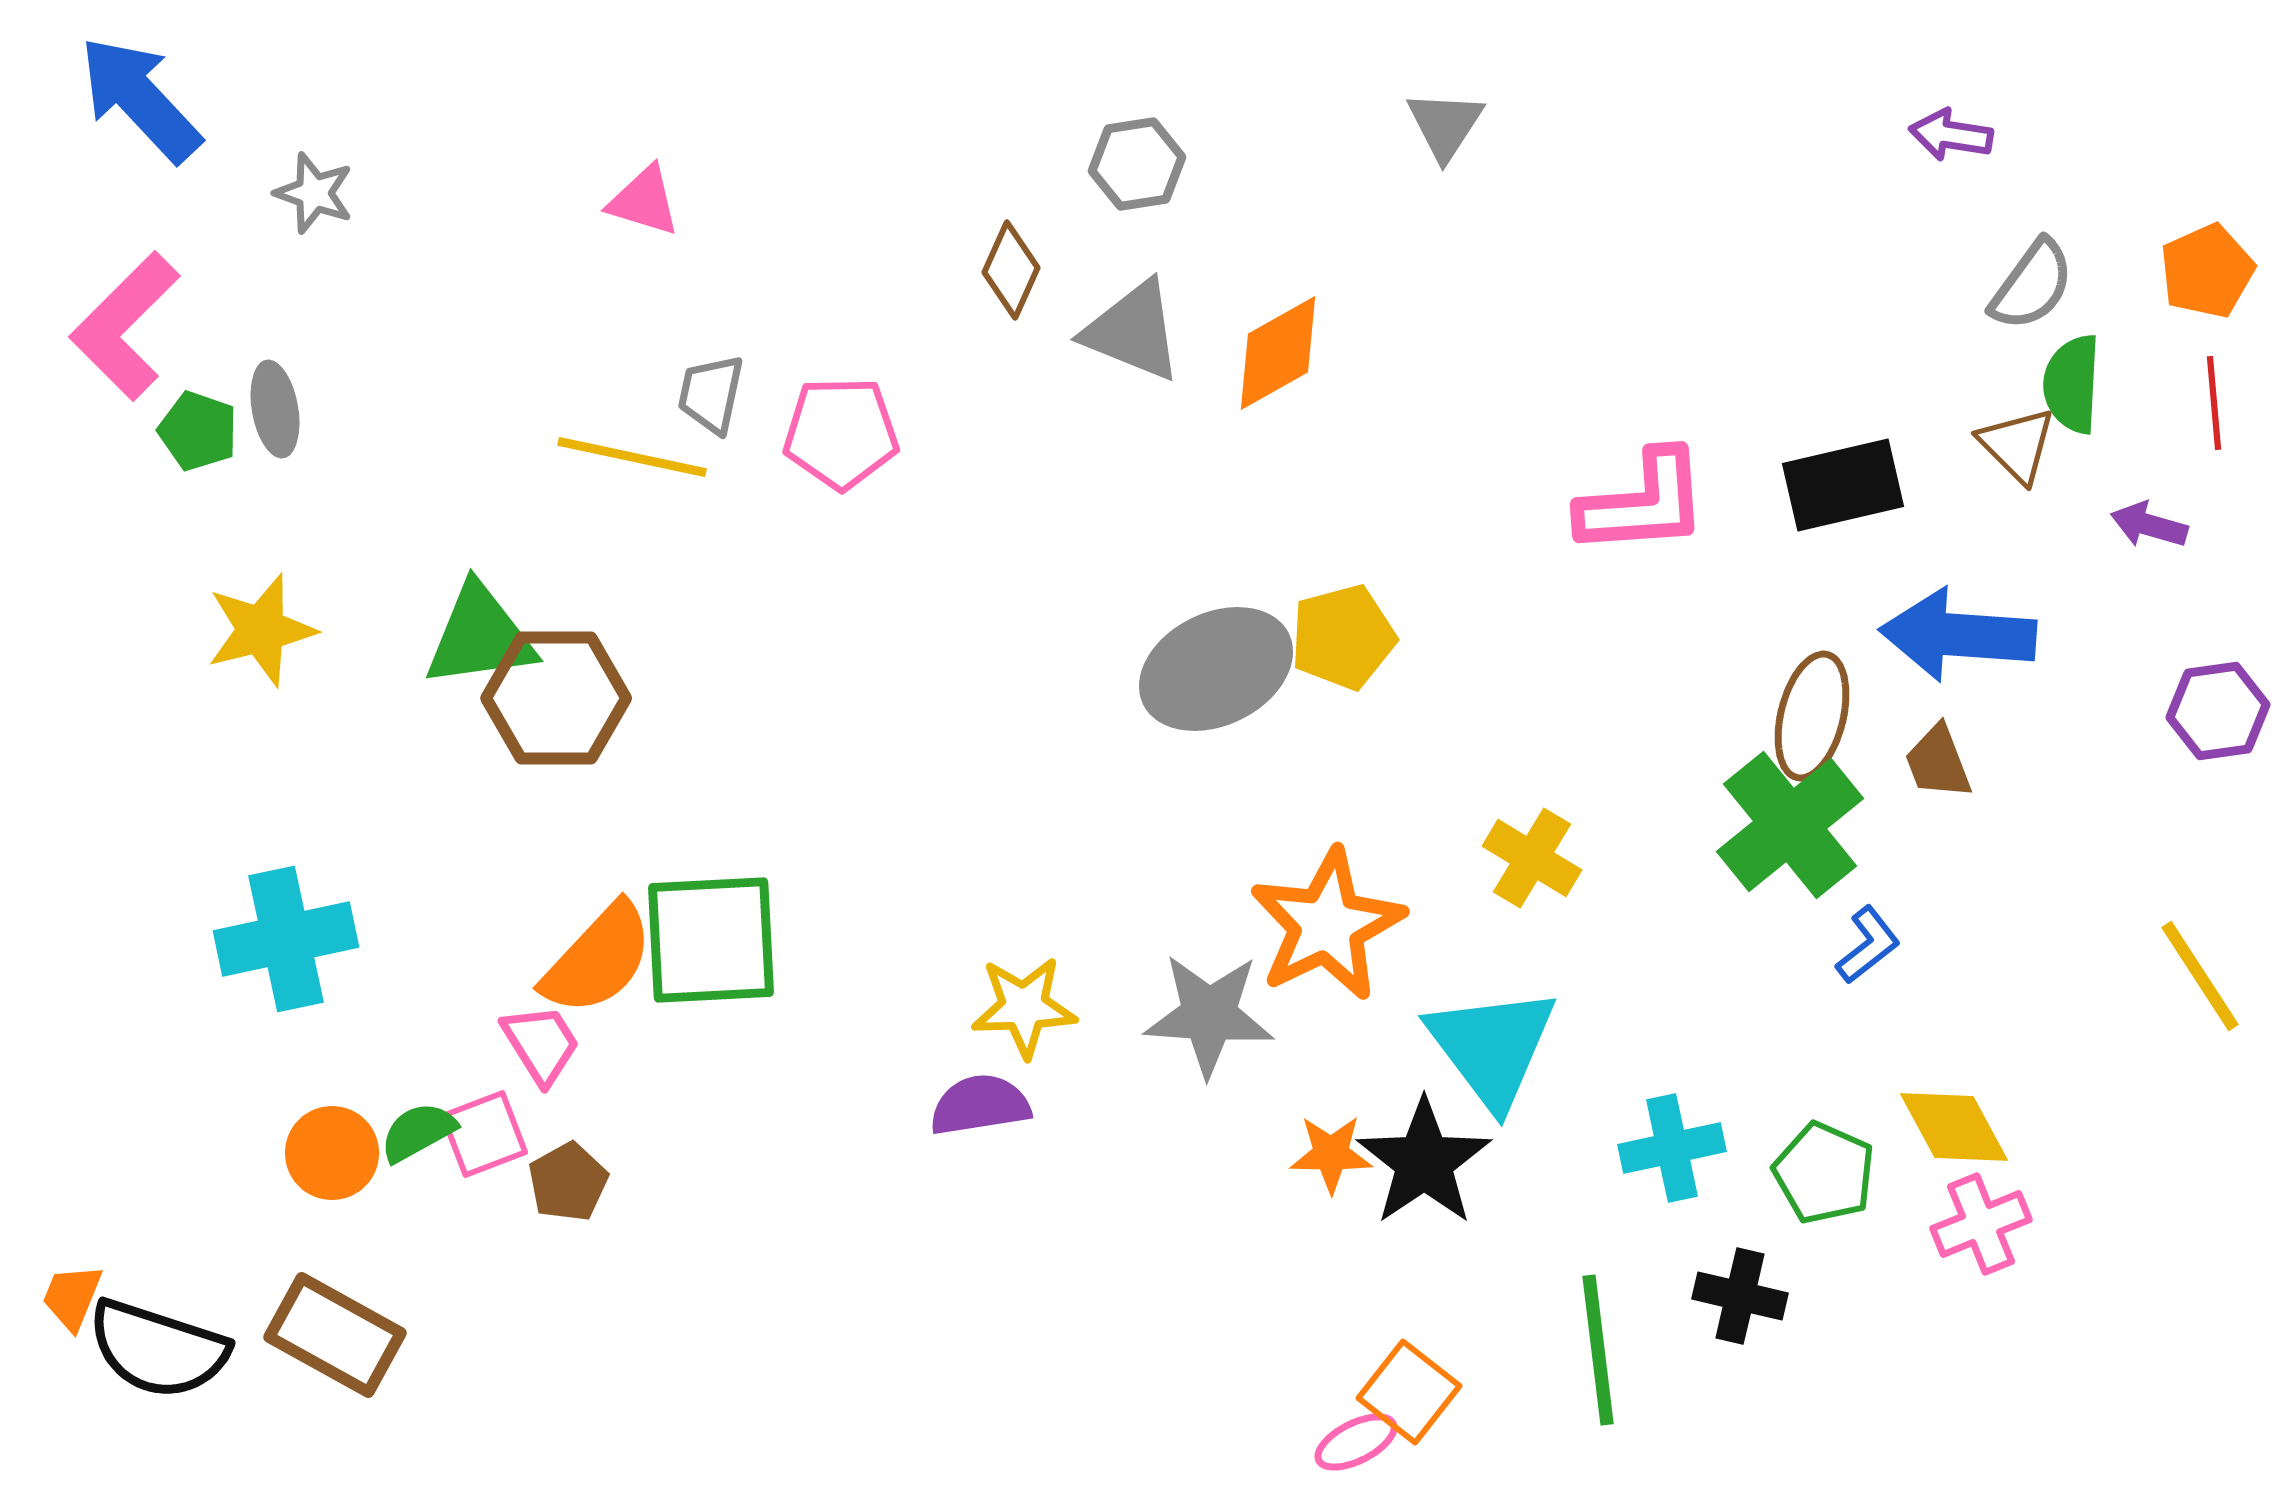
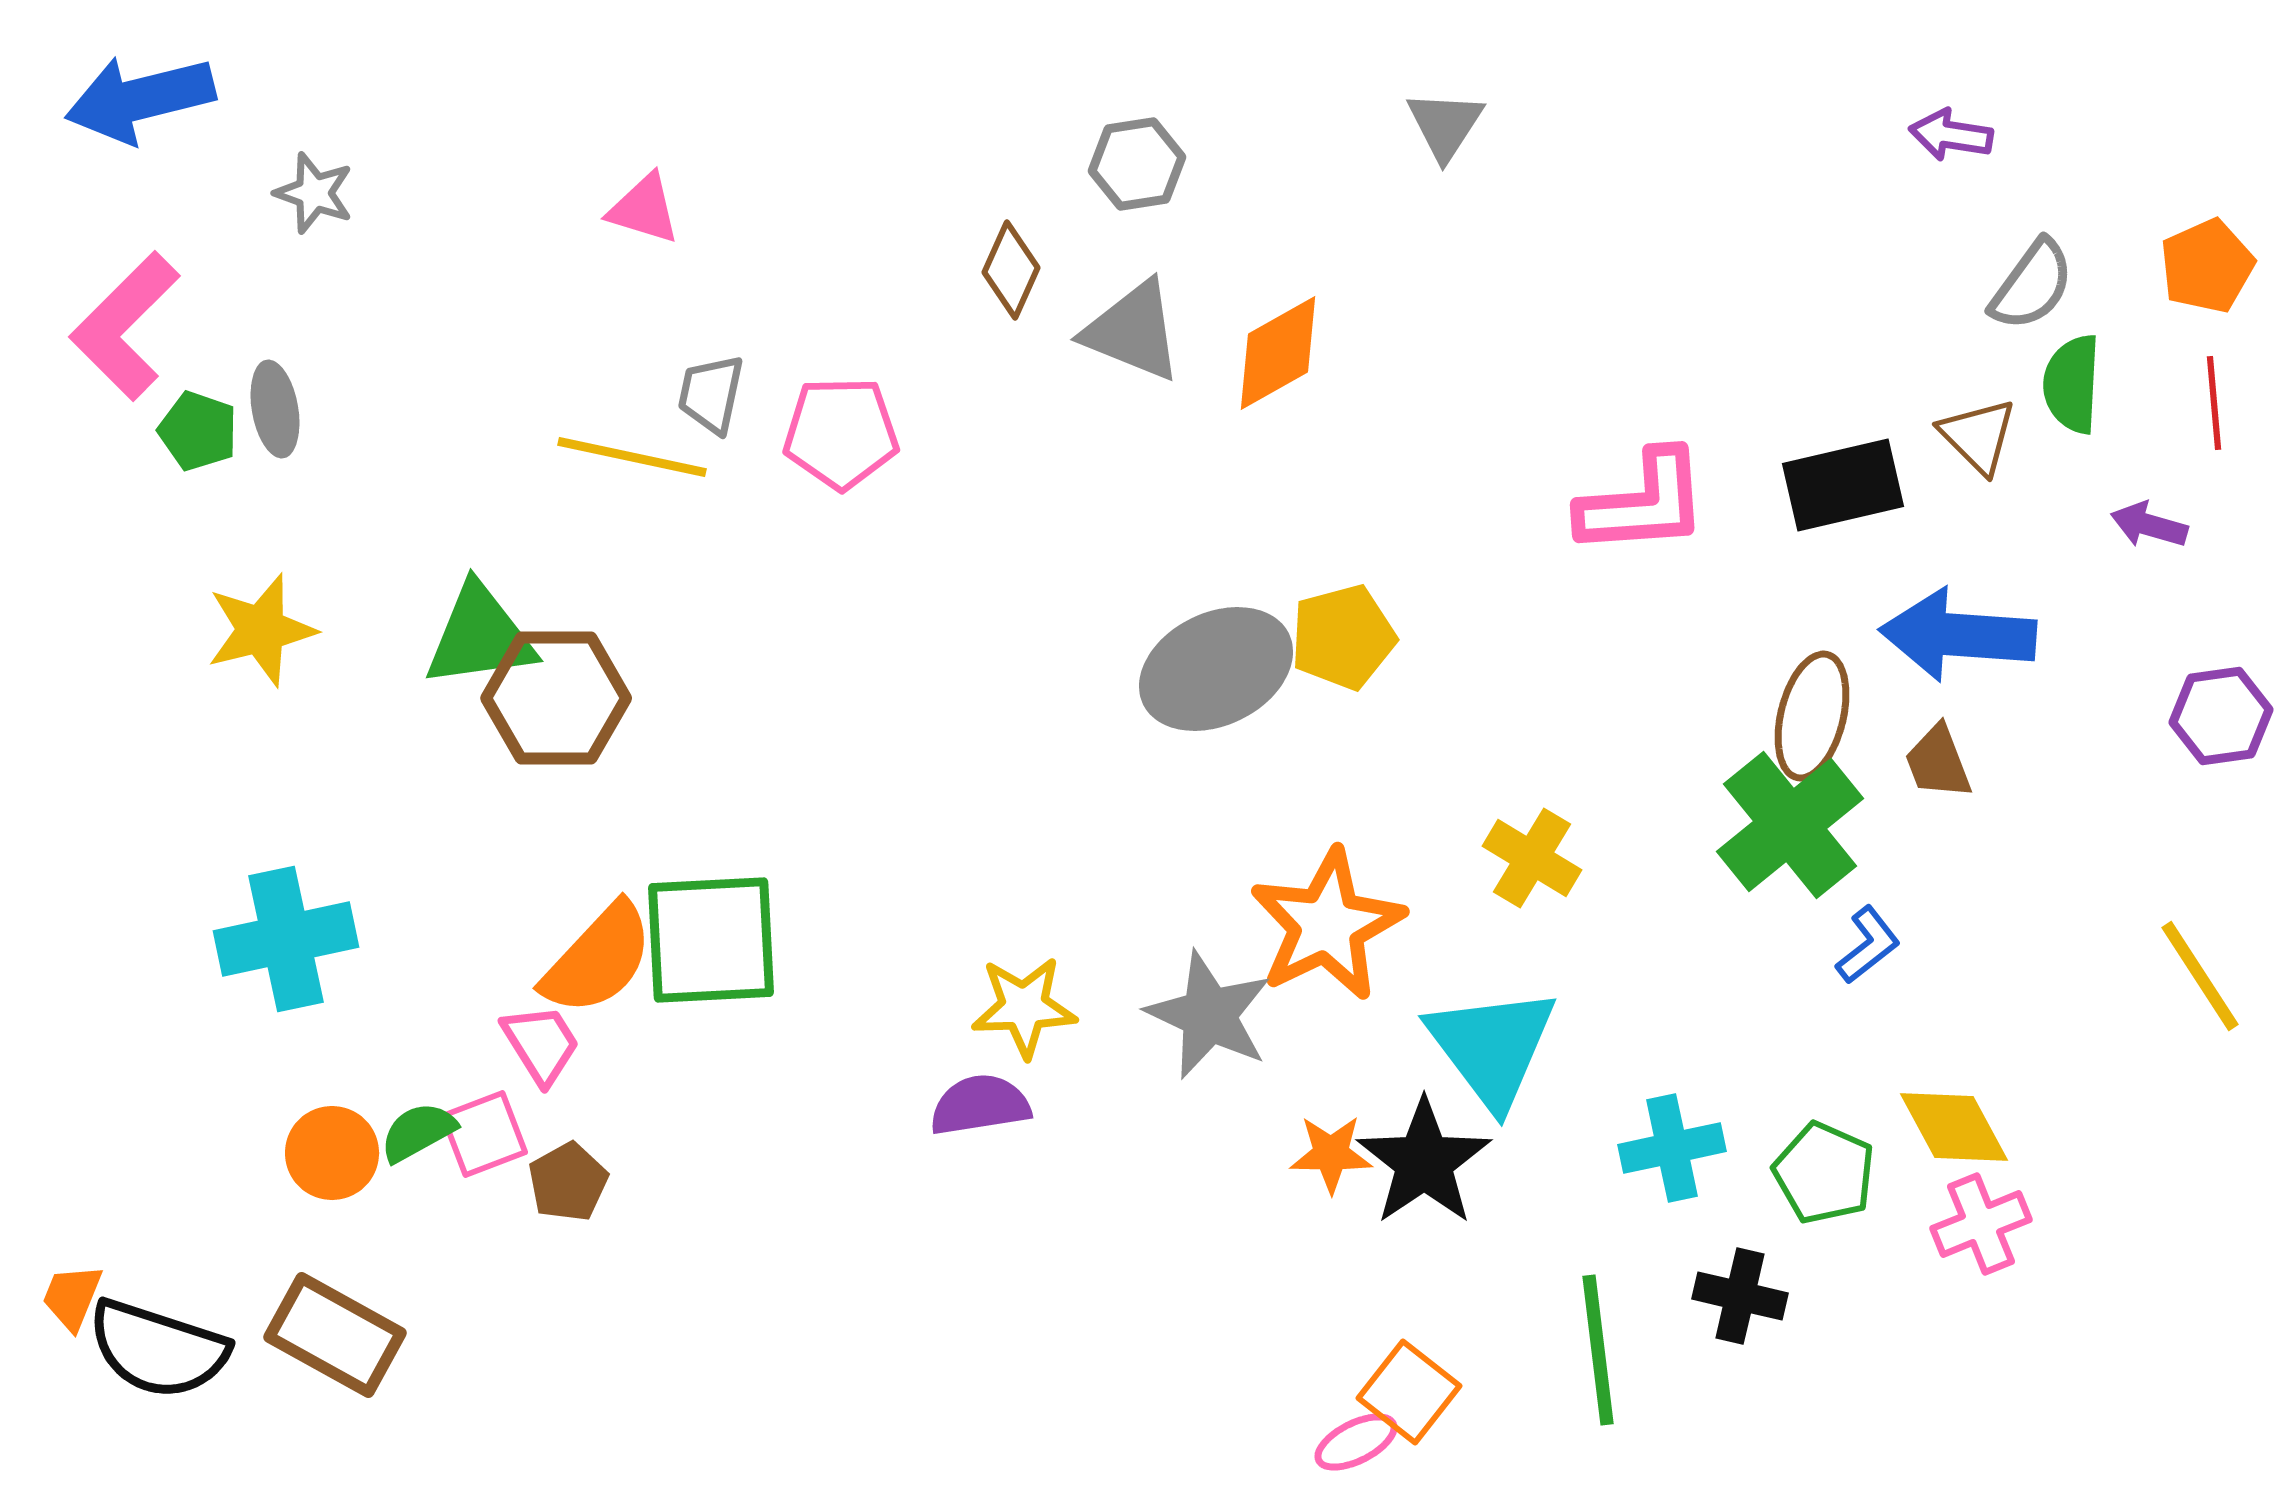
blue arrow at (140, 99): rotated 61 degrees counterclockwise
pink triangle at (644, 201): moved 8 px down
orange pentagon at (2207, 271): moved 5 px up
brown triangle at (2017, 445): moved 39 px left, 9 px up
purple hexagon at (2218, 711): moved 3 px right, 5 px down
gray star at (1209, 1015): rotated 21 degrees clockwise
